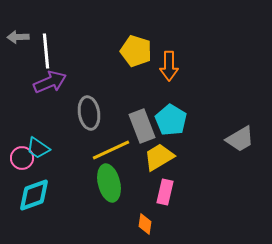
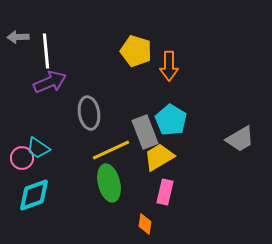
gray rectangle: moved 3 px right, 6 px down
